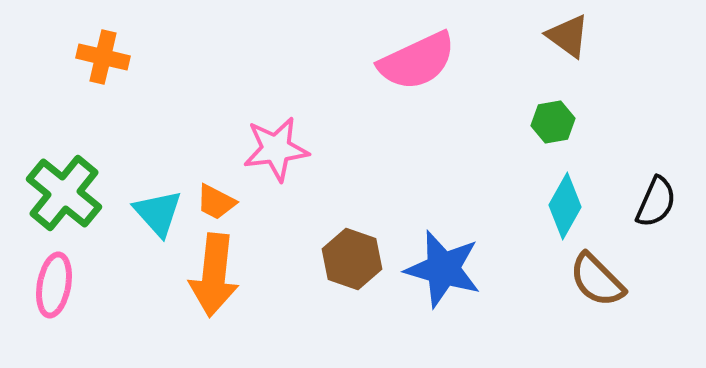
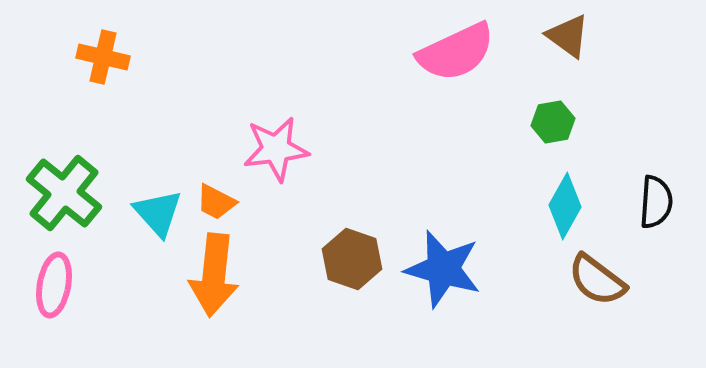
pink semicircle: moved 39 px right, 9 px up
black semicircle: rotated 20 degrees counterclockwise
brown semicircle: rotated 8 degrees counterclockwise
